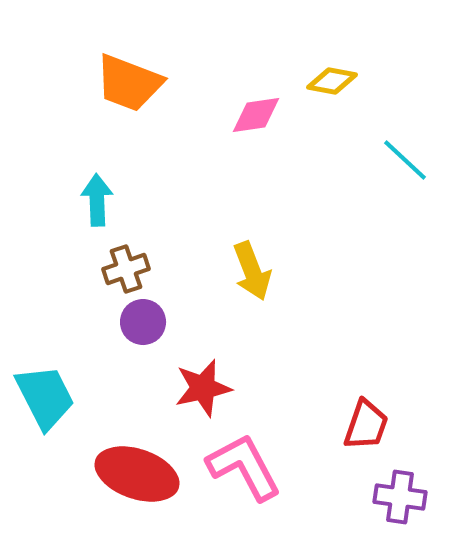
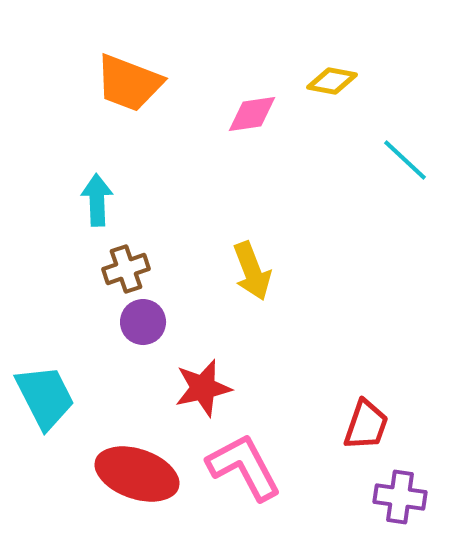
pink diamond: moved 4 px left, 1 px up
